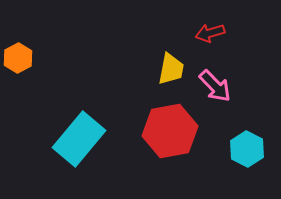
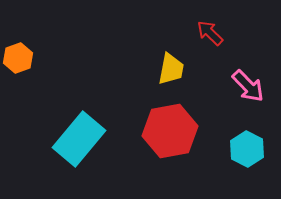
red arrow: rotated 60 degrees clockwise
orange hexagon: rotated 8 degrees clockwise
pink arrow: moved 33 px right
